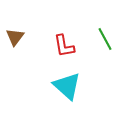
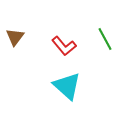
red L-shape: rotated 30 degrees counterclockwise
